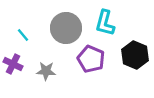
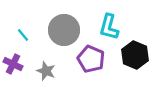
cyan L-shape: moved 4 px right, 4 px down
gray circle: moved 2 px left, 2 px down
gray star: rotated 18 degrees clockwise
